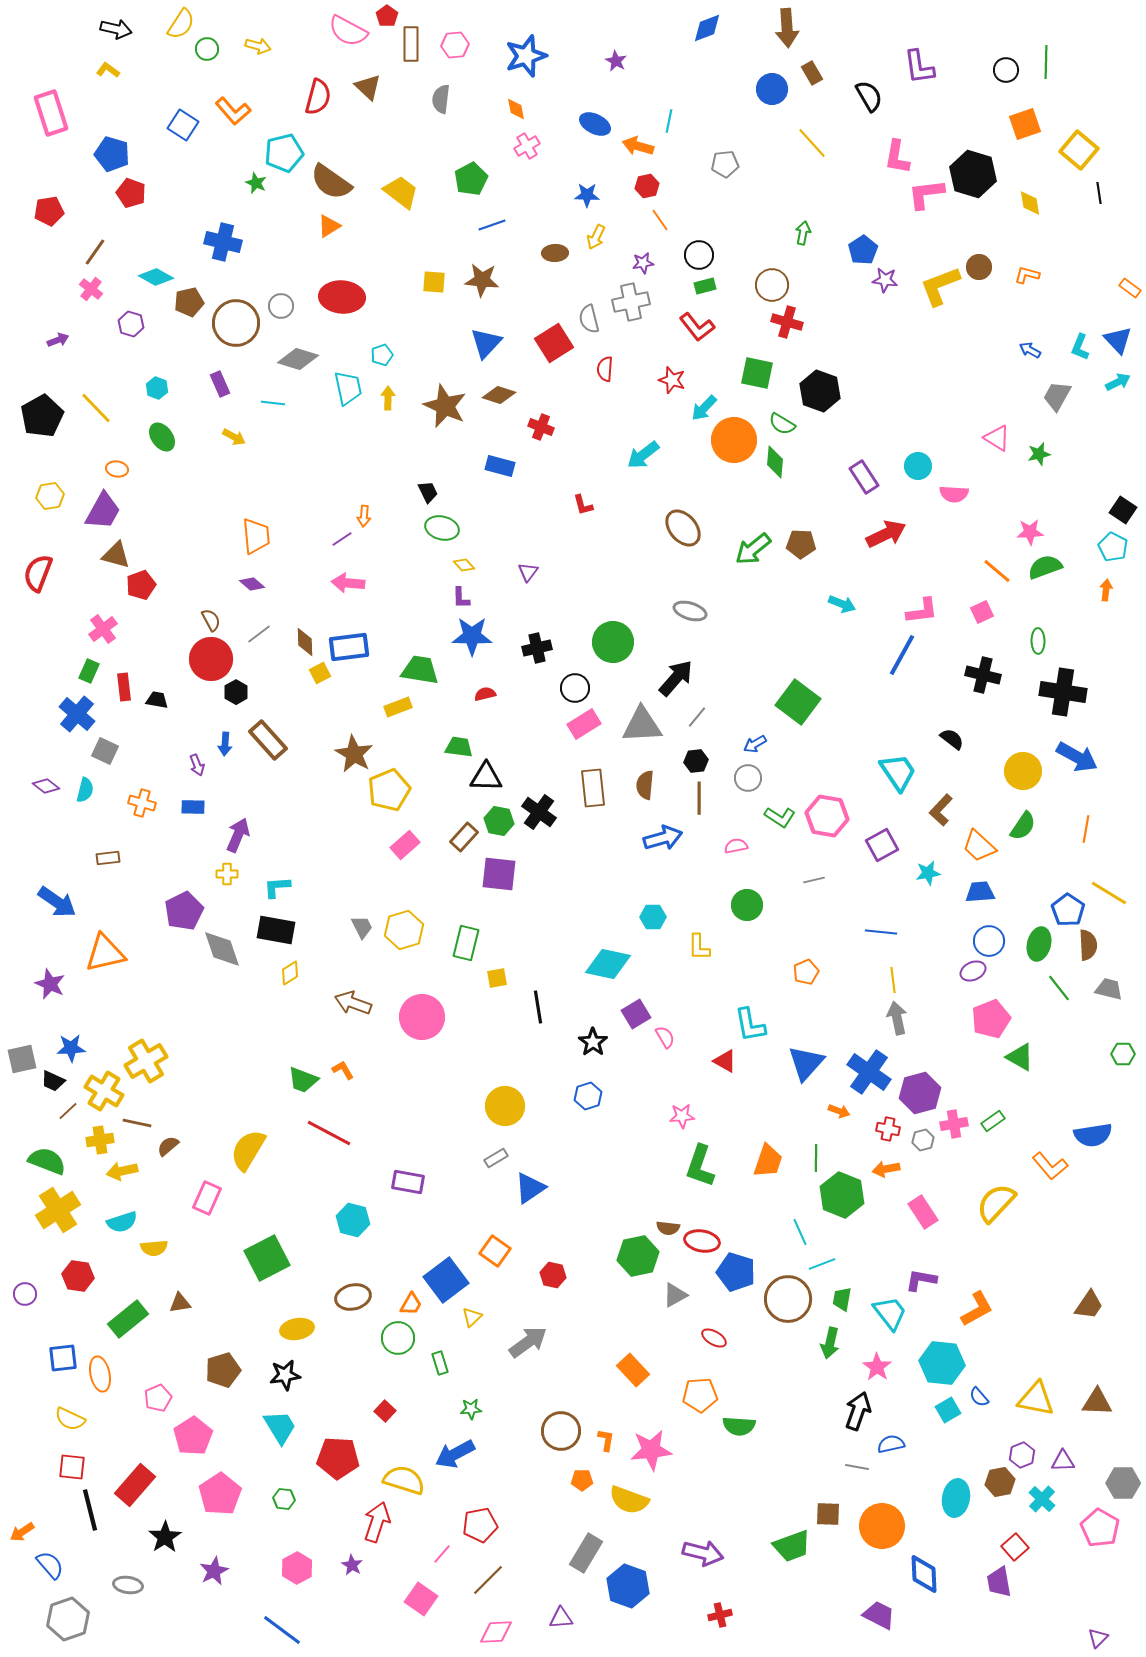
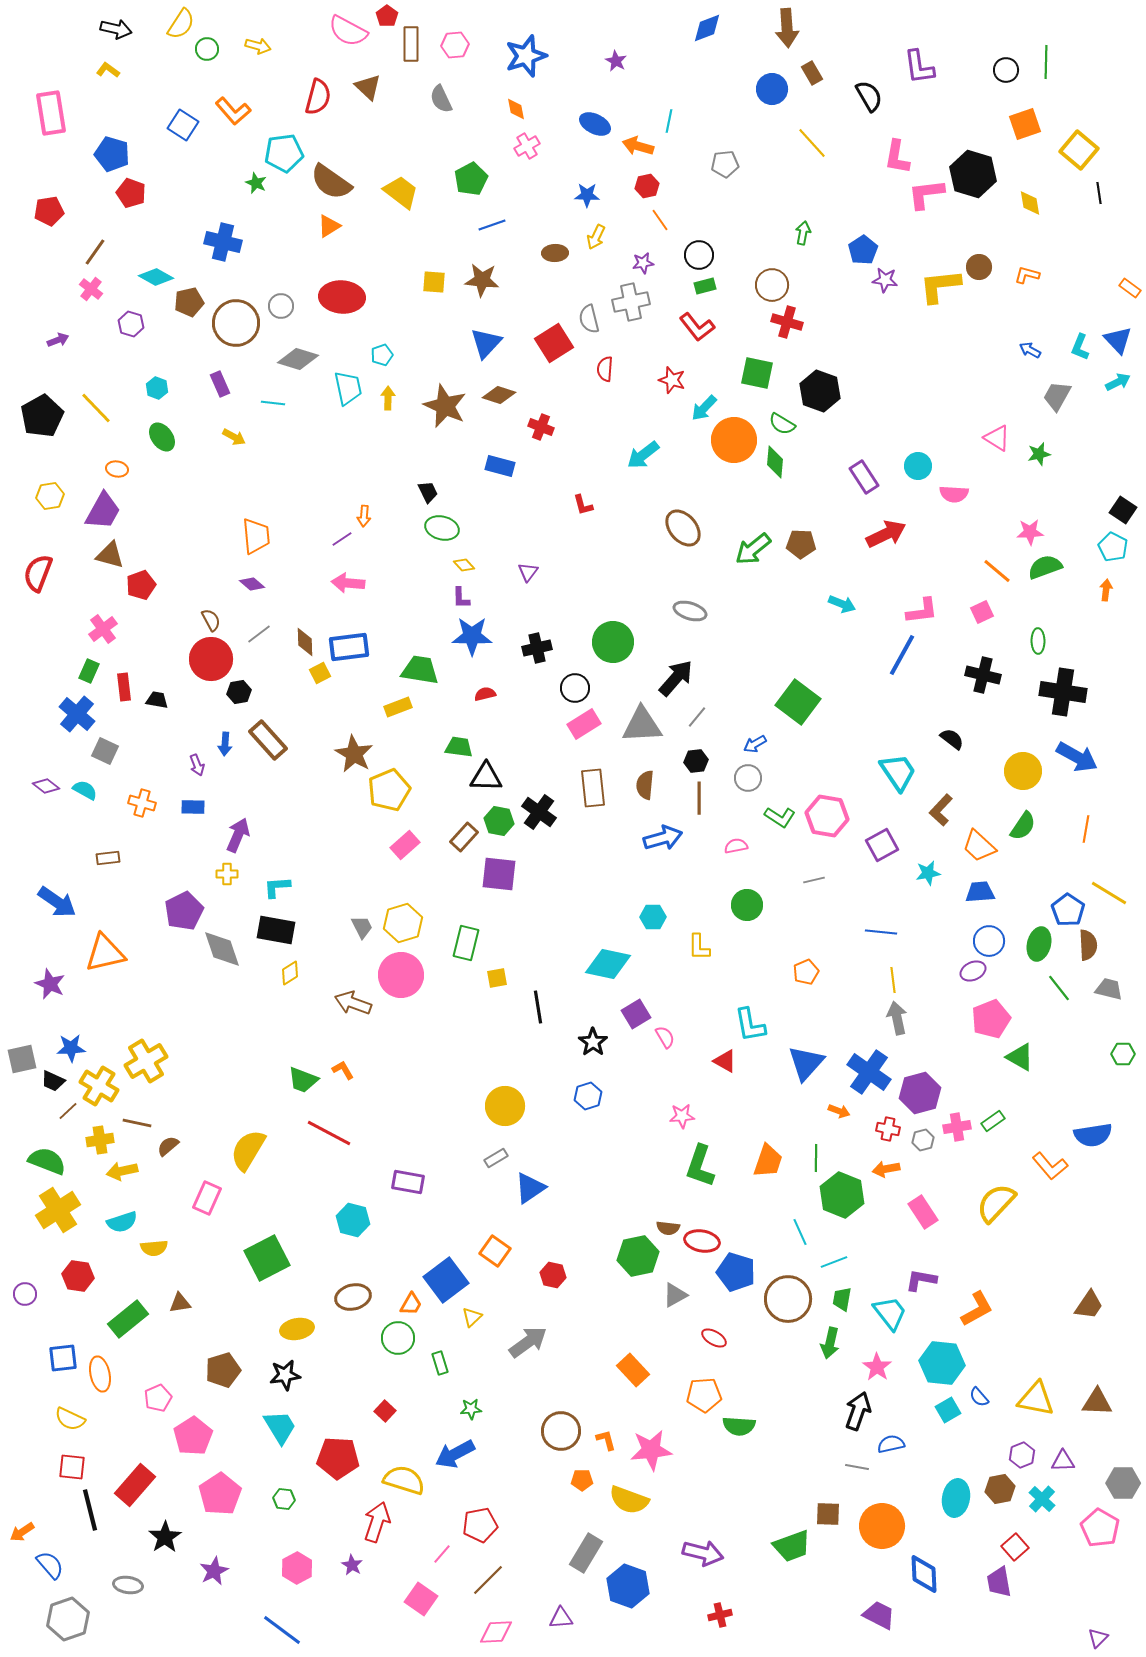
gray semicircle at (441, 99): rotated 32 degrees counterclockwise
pink rectangle at (51, 113): rotated 9 degrees clockwise
cyan pentagon at (284, 153): rotated 6 degrees clockwise
yellow L-shape at (940, 286): rotated 15 degrees clockwise
brown triangle at (116, 555): moved 6 px left
black hexagon at (236, 692): moved 3 px right; rotated 20 degrees clockwise
cyan semicircle at (85, 790): rotated 75 degrees counterclockwise
yellow hexagon at (404, 930): moved 1 px left, 7 px up
pink circle at (422, 1017): moved 21 px left, 42 px up
yellow cross at (104, 1091): moved 5 px left, 5 px up
pink cross at (954, 1124): moved 3 px right, 3 px down
cyan line at (822, 1264): moved 12 px right, 2 px up
orange pentagon at (700, 1395): moved 4 px right
orange L-shape at (606, 1440): rotated 25 degrees counterclockwise
brown hexagon at (1000, 1482): moved 7 px down
